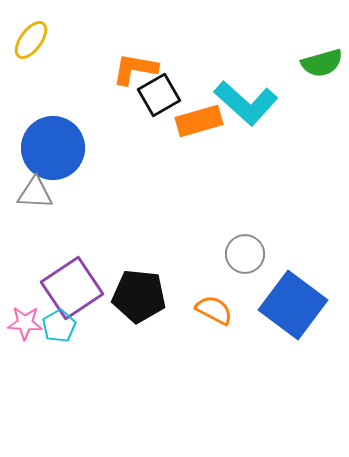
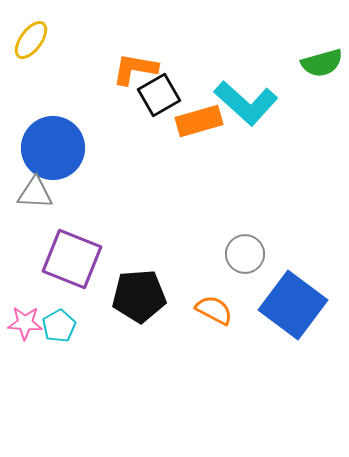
purple square: moved 29 px up; rotated 34 degrees counterclockwise
black pentagon: rotated 10 degrees counterclockwise
